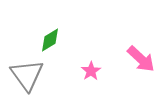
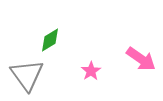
pink arrow: rotated 8 degrees counterclockwise
